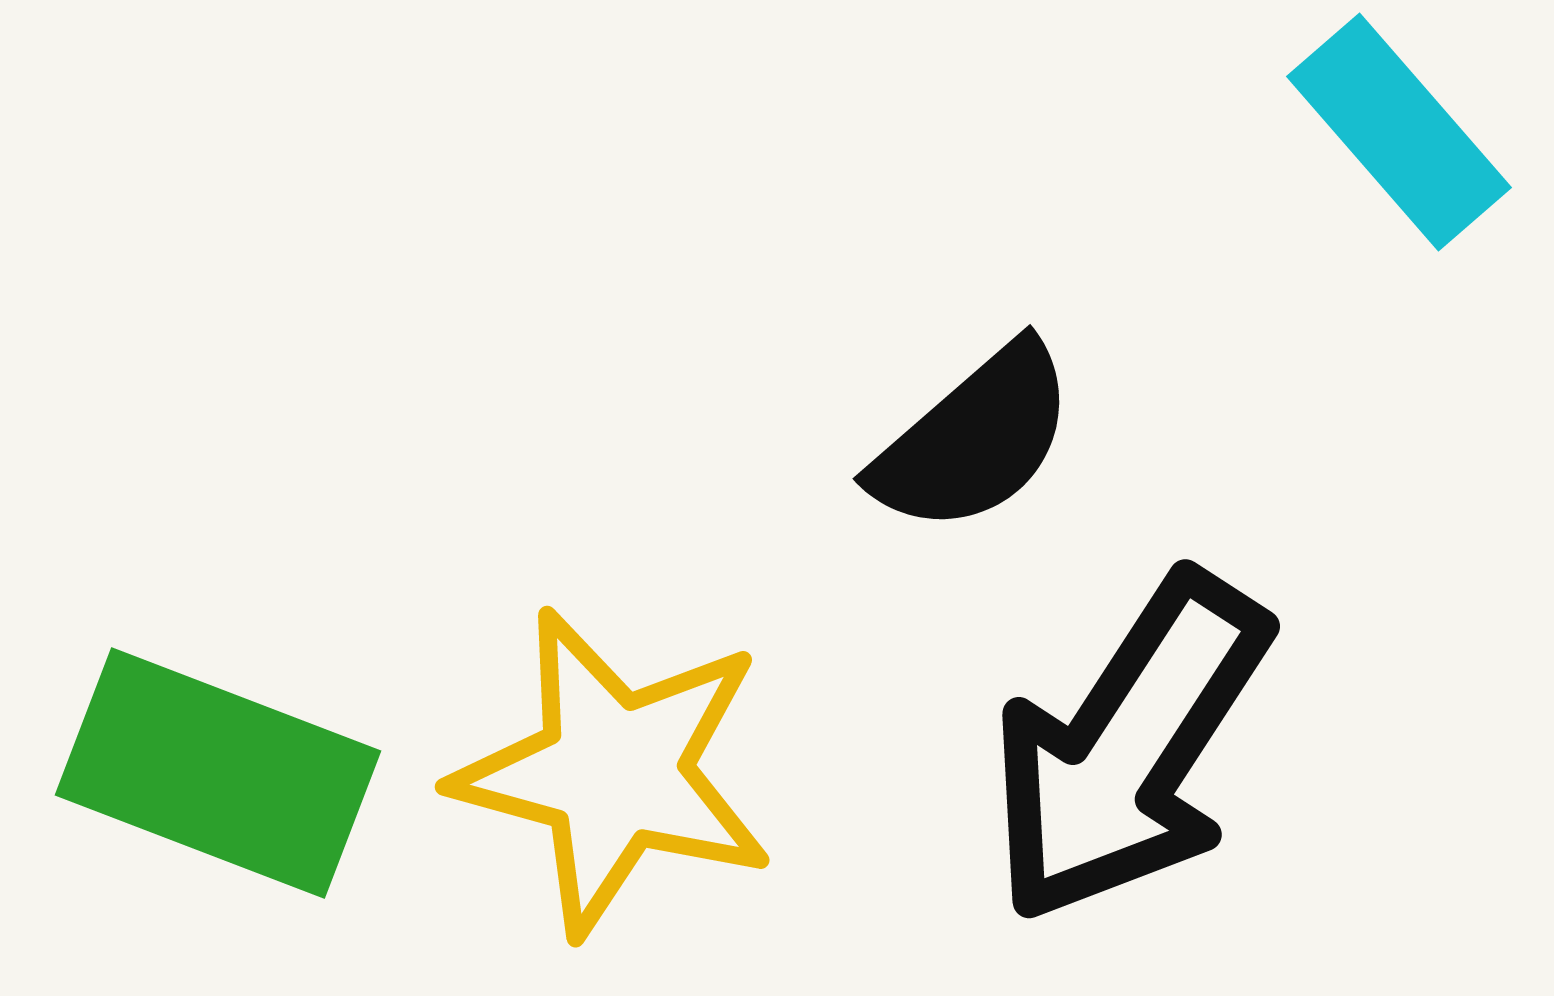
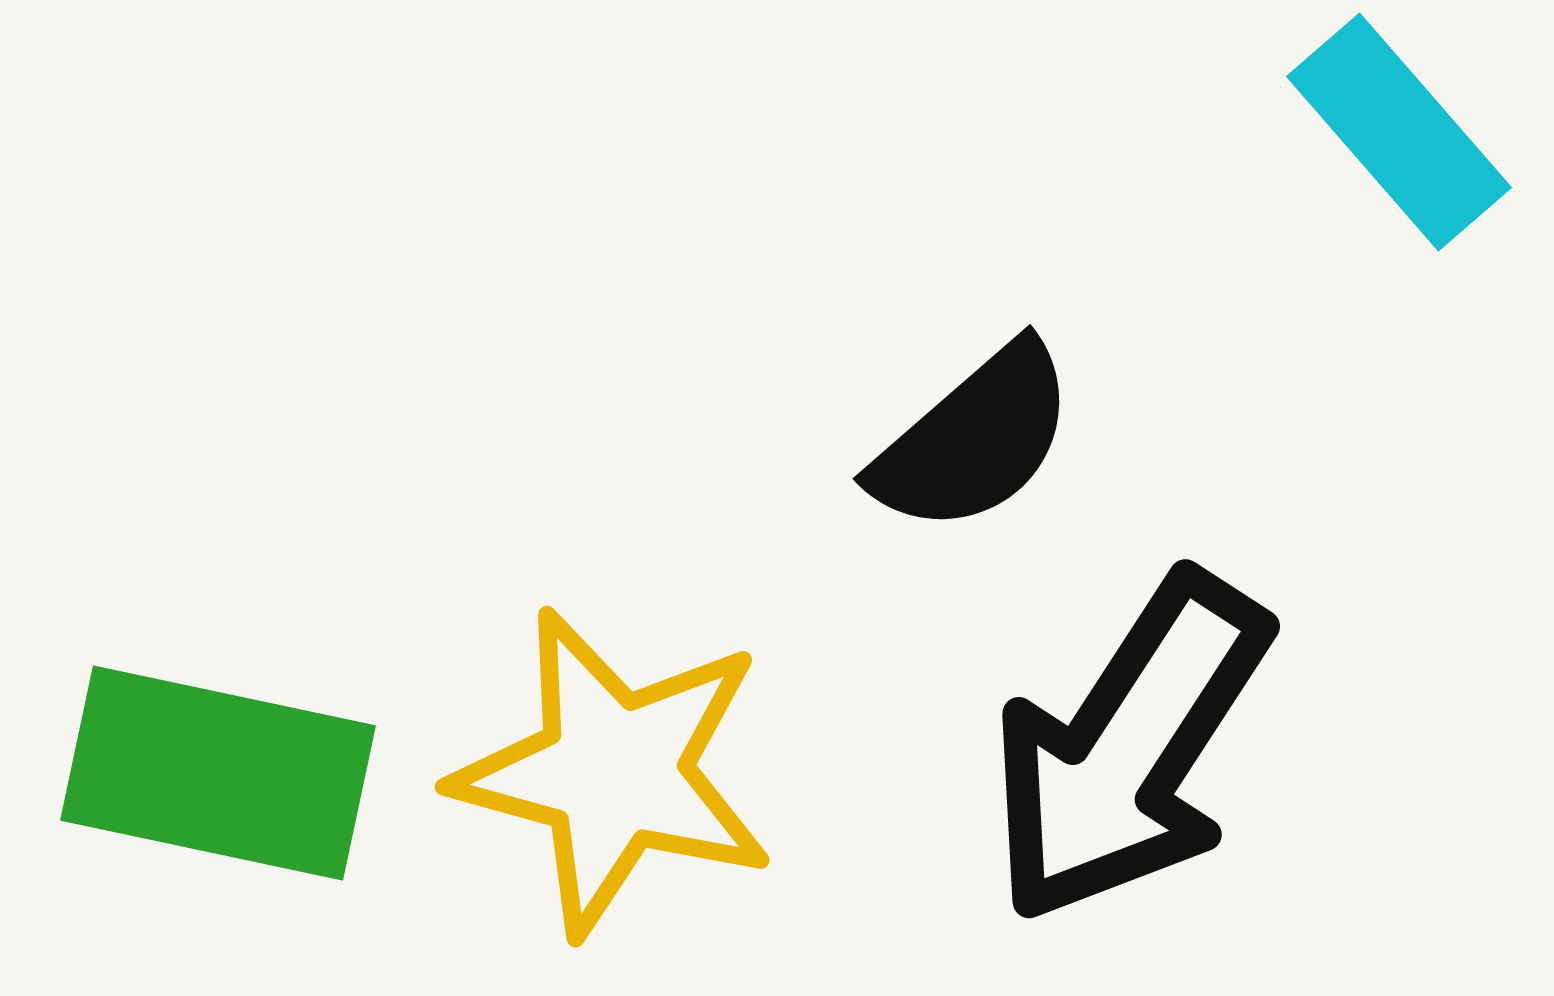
green rectangle: rotated 9 degrees counterclockwise
